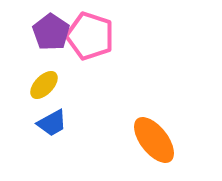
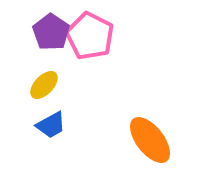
pink pentagon: rotated 9 degrees clockwise
blue trapezoid: moved 1 px left, 2 px down
orange ellipse: moved 4 px left
